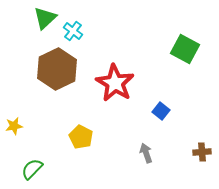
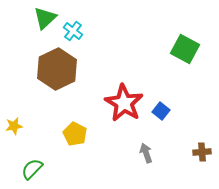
red star: moved 9 px right, 20 px down
yellow pentagon: moved 6 px left, 3 px up
